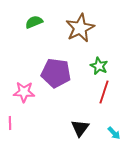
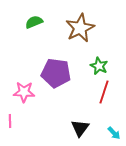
pink line: moved 2 px up
